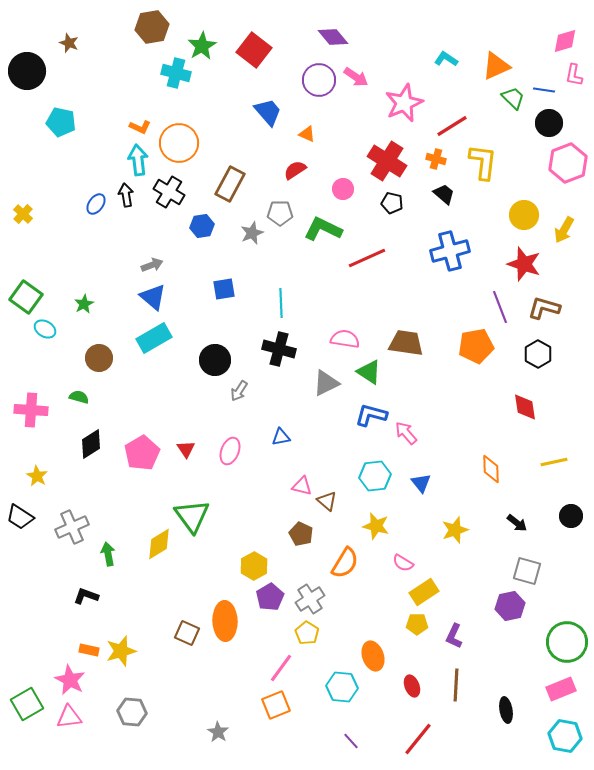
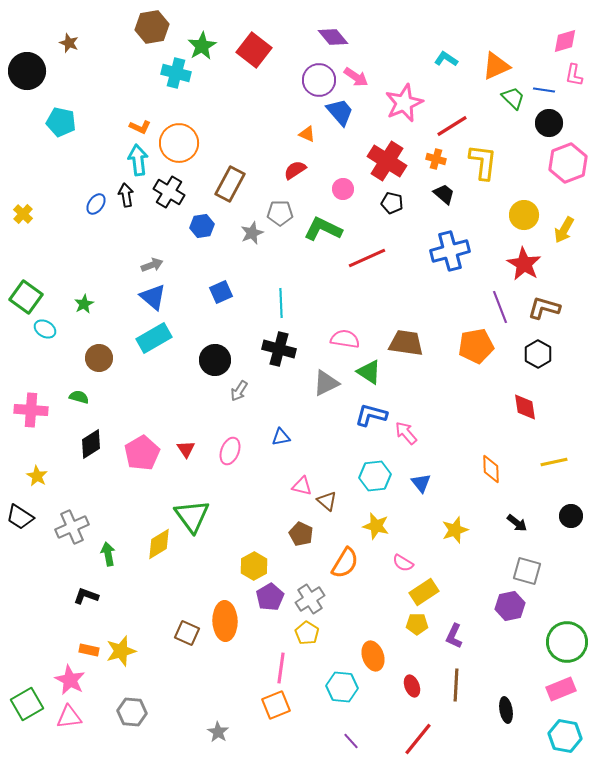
blue trapezoid at (268, 112): moved 72 px right
red star at (524, 264): rotated 12 degrees clockwise
blue square at (224, 289): moved 3 px left, 3 px down; rotated 15 degrees counterclockwise
pink line at (281, 668): rotated 28 degrees counterclockwise
